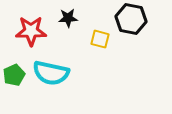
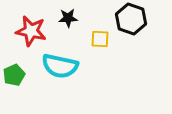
black hexagon: rotated 8 degrees clockwise
red star: rotated 12 degrees clockwise
yellow square: rotated 12 degrees counterclockwise
cyan semicircle: moved 9 px right, 7 px up
